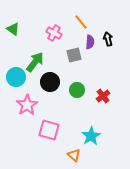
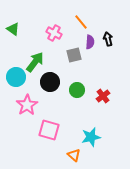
cyan star: moved 1 px down; rotated 18 degrees clockwise
